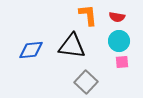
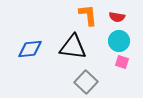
black triangle: moved 1 px right, 1 px down
blue diamond: moved 1 px left, 1 px up
pink square: rotated 24 degrees clockwise
